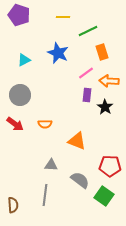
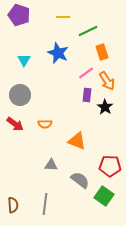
cyan triangle: rotated 32 degrees counterclockwise
orange arrow: moved 2 px left; rotated 126 degrees counterclockwise
gray line: moved 9 px down
